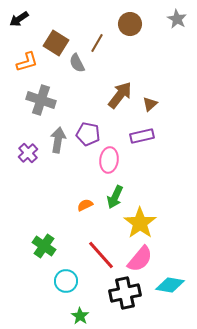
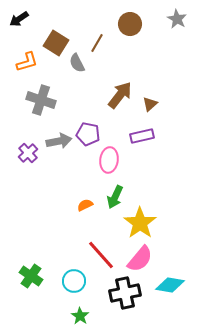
gray arrow: moved 1 px right, 1 px down; rotated 70 degrees clockwise
green cross: moved 13 px left, 30 px down
cyan circle: moved 8 px right
